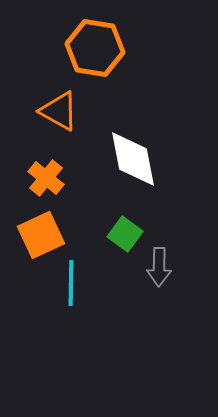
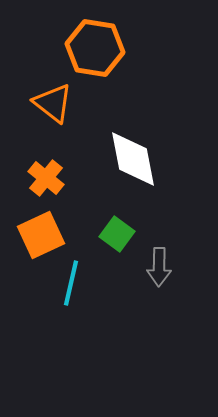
orange triangle: moved 6 px left, 8 px up; rotated 9 degrees clockwise
green square: moved 8 px left
cyan line: rotated 12 degrees clockwise
